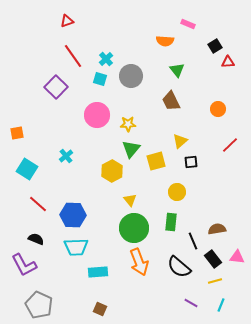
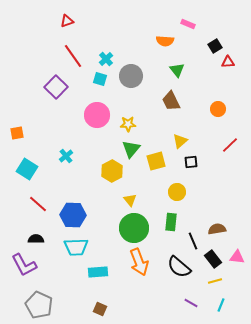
black semicircle at (36, 239): rotated 21 degrees counterclockwise
